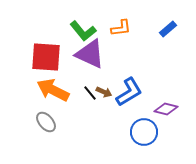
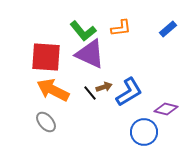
brown arrow: moved 5 px up; rotated 42 degrees counterclockwise
